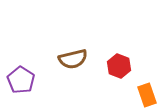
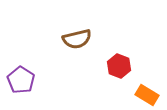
brown semicircle: moved 4 px right, 20 px up
orange rectangle: rotated 40 degrees counterclockwise
